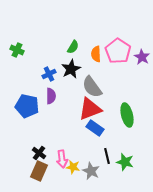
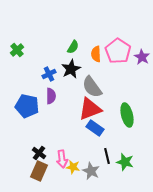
green cross: rotated 24 degrees clockwise
